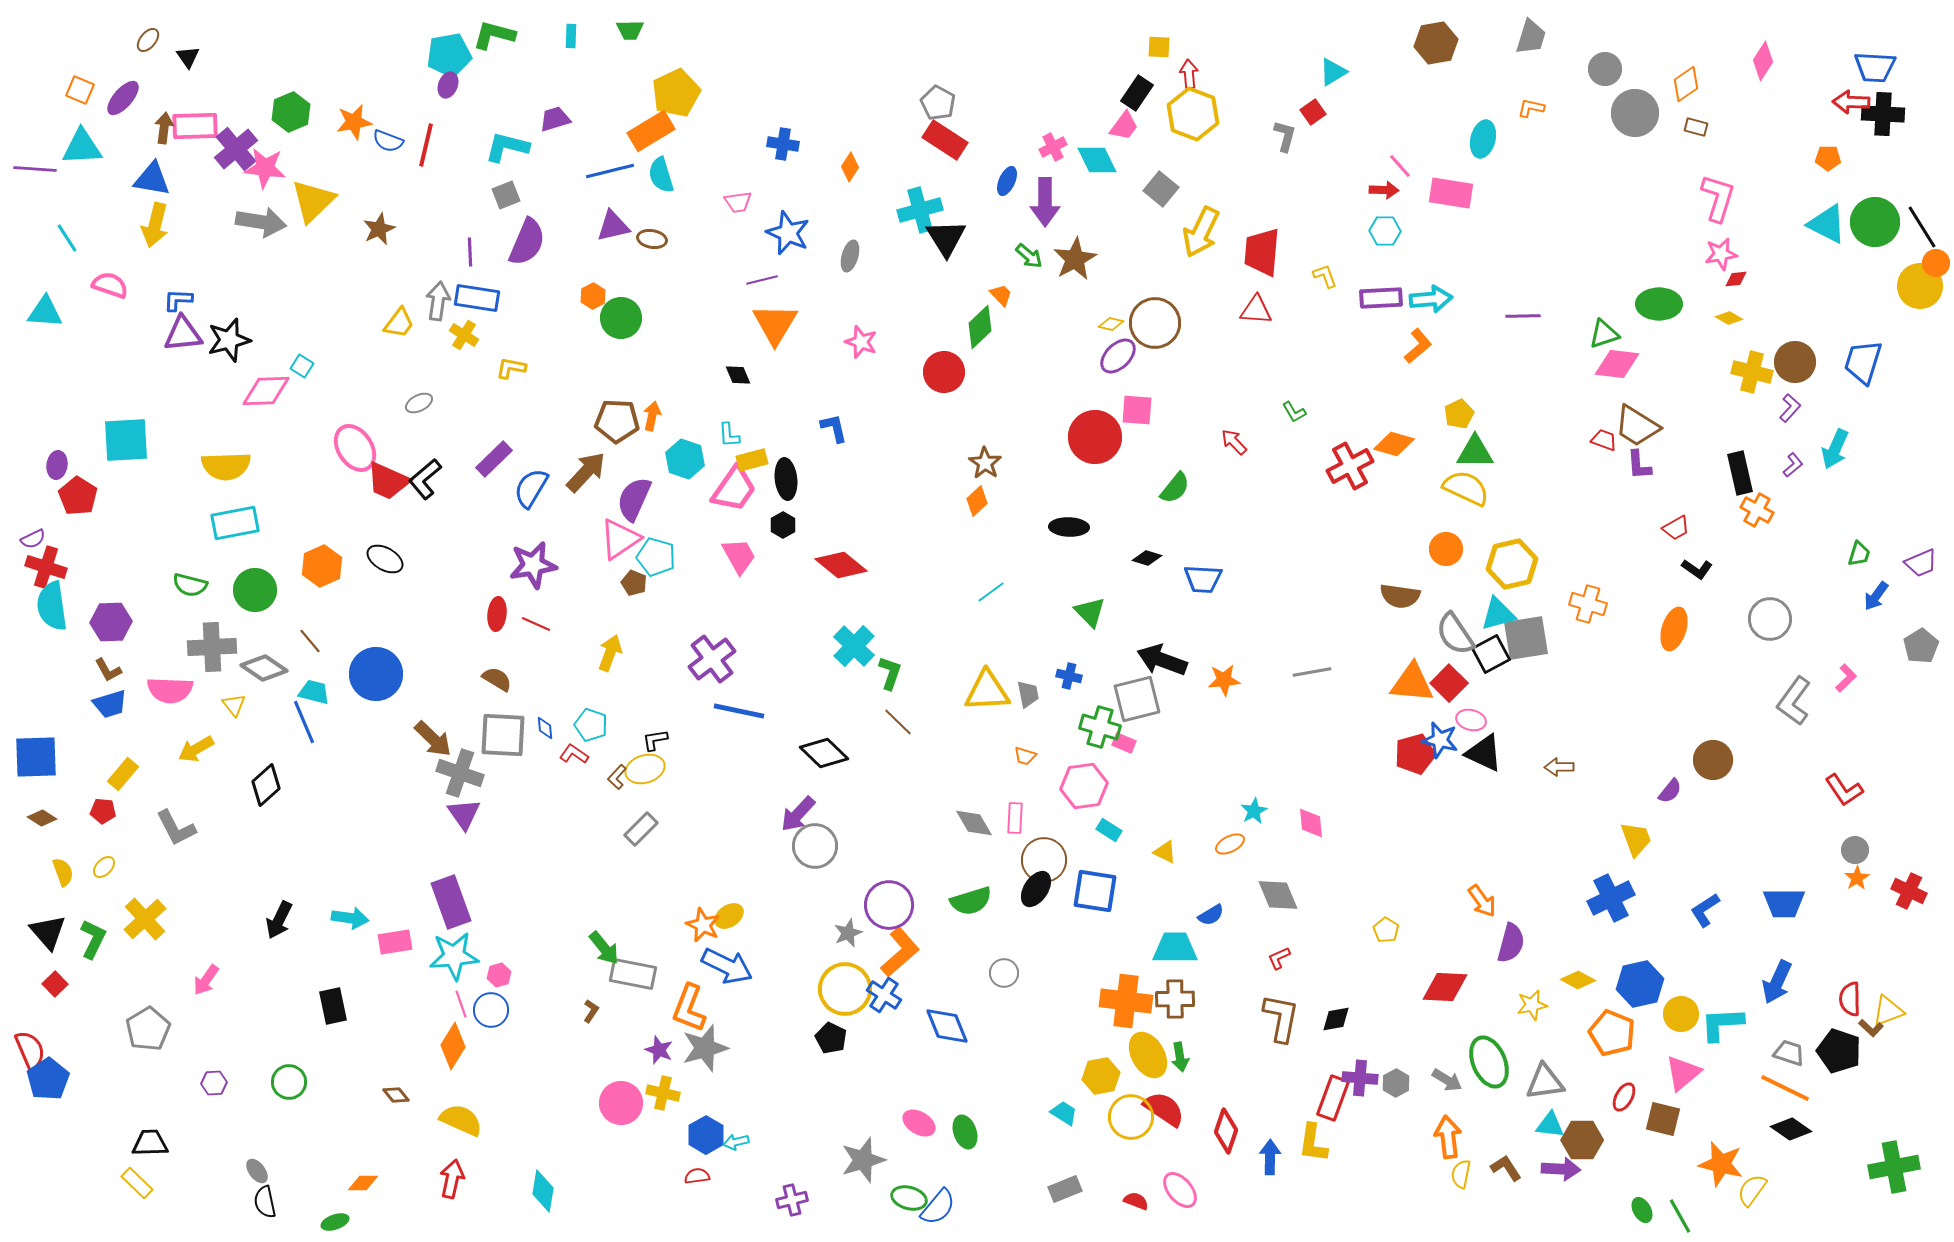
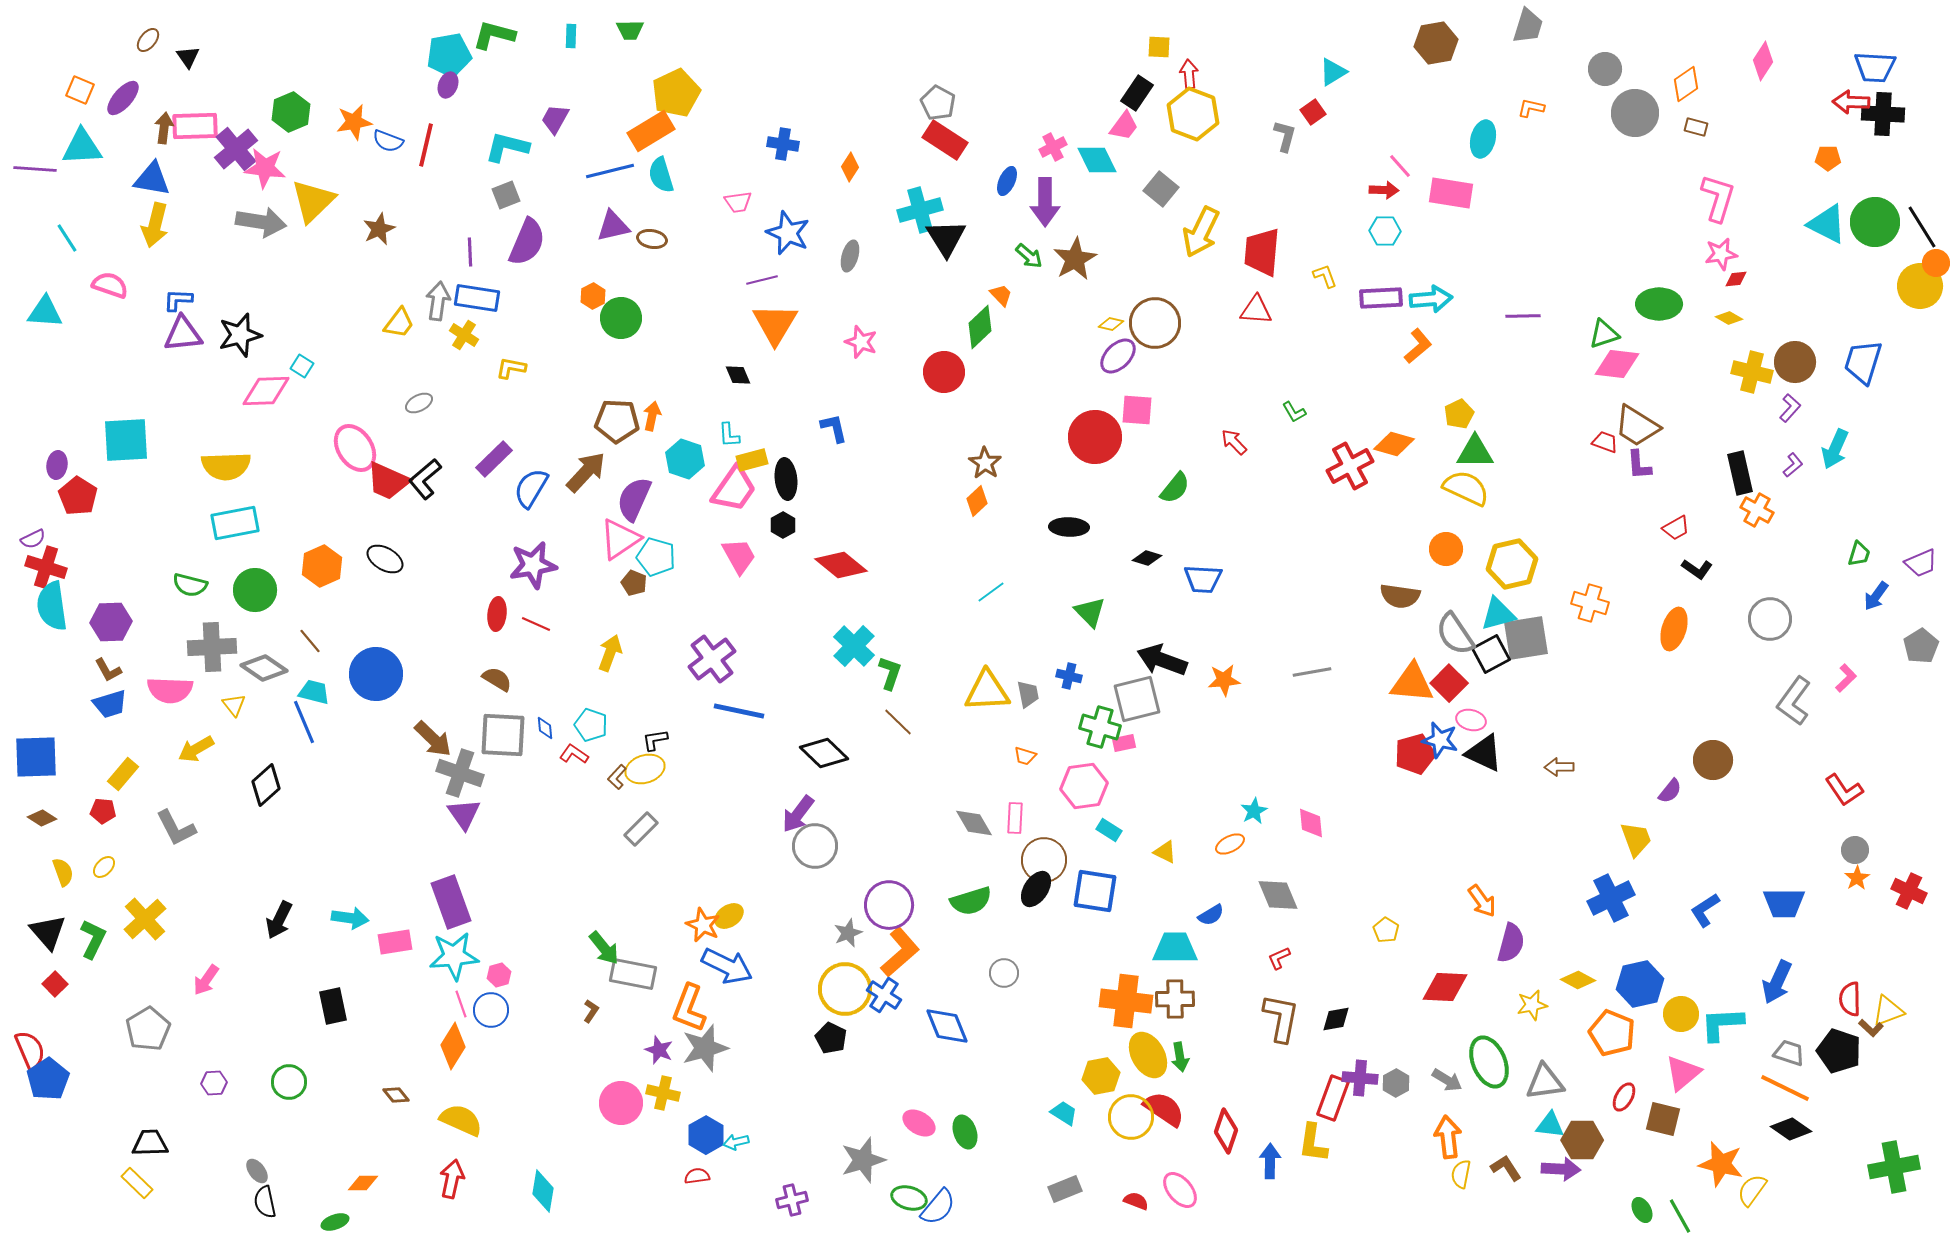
gray trapezoid at (1531, 37): moved 3 px left, 11 px up
purple trapezoid at (555, 119): rotated 44 degrees counterclockwise
black star at (229, 340): moved 11 px right, 5 px up
red trapezoid at (1604, 440): moved 1 px right, 2 px down
orange cross at (1588, 604): moved 2 px right, 1 px up
pink rectangle at (1124, 743): rotated 35 degrees counterclockwise
purple arrow at (798, 814): rotated 6 degrees counterclockwise
blue arrow at (1270, 1157): moved 4 px down
